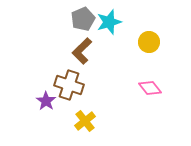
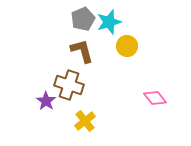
yellow circle: moved 22 px left, 4 px down
brown L-shape: rotated 120 degrees clockwise
pink diamond: moved 5 px right, 10 px down
